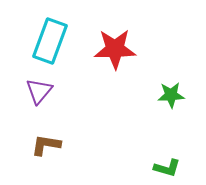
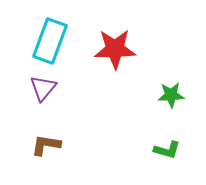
purple triangle: moved 4 px right, 3 px up
green L-shape: moved 18 px up
